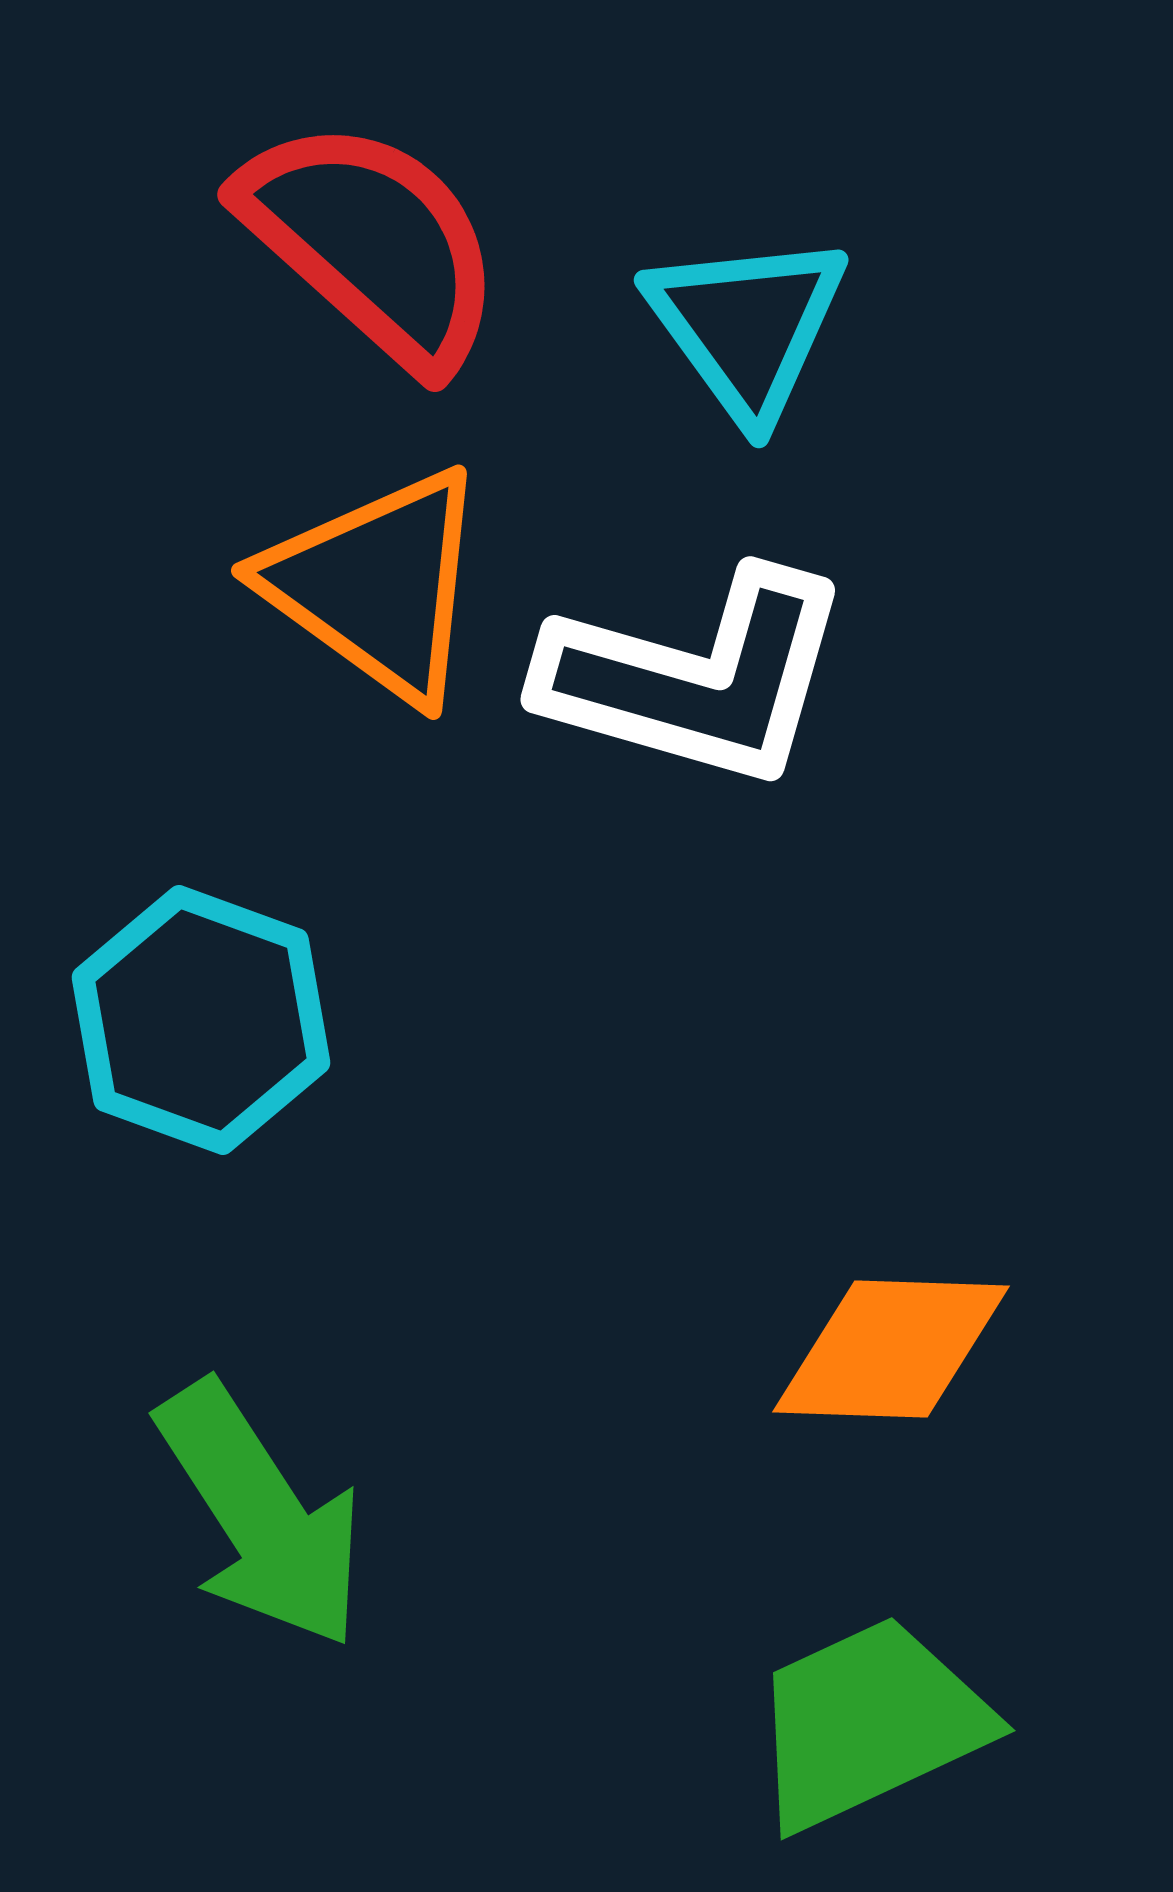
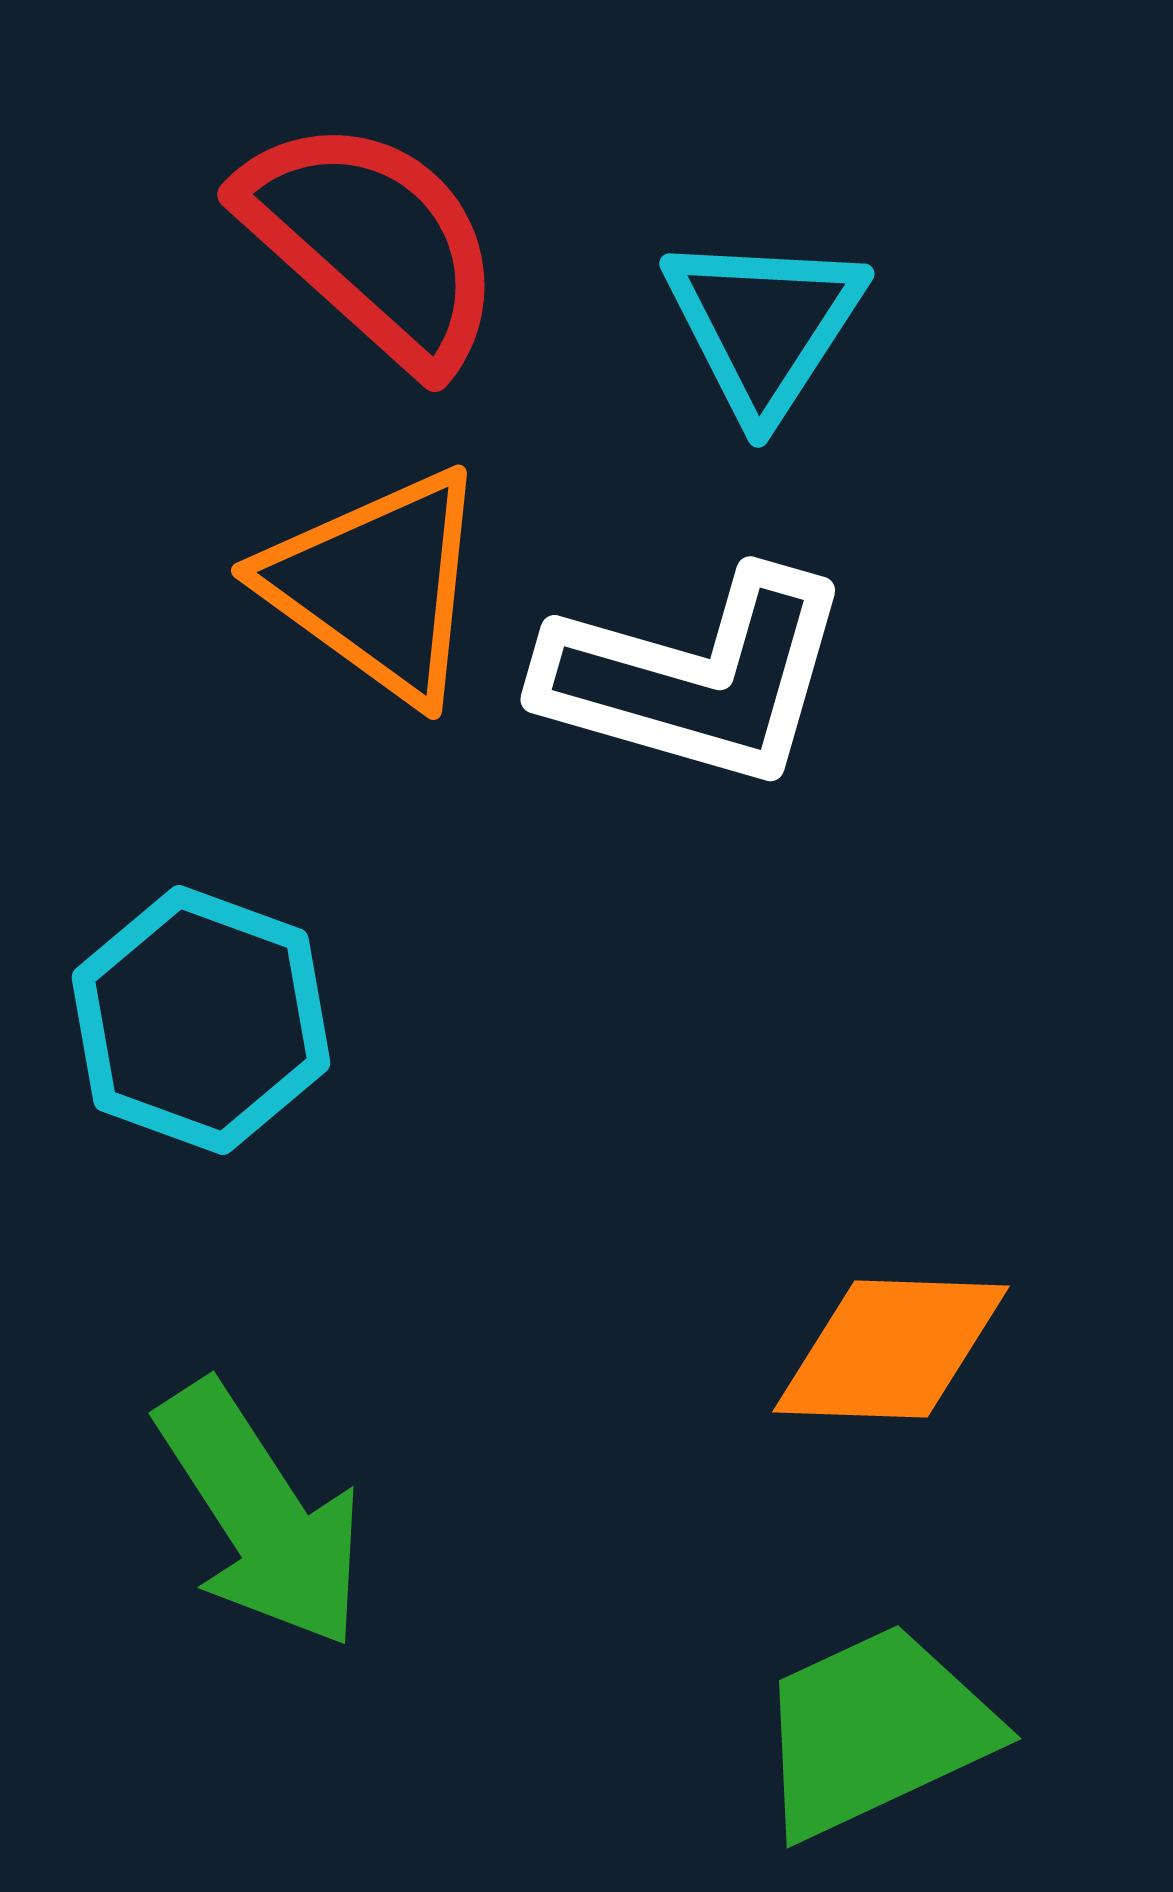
cyan triangle: moved 17 px right, 1 px up; rotated 9 degrees clockwise
green trapezoid: moved 6 px right, 8 px down
